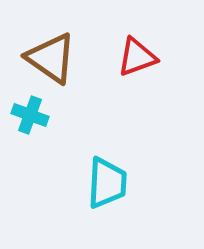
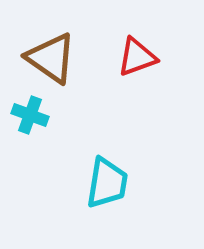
cyan trapezoid: rotated 6 degrees clockwise
